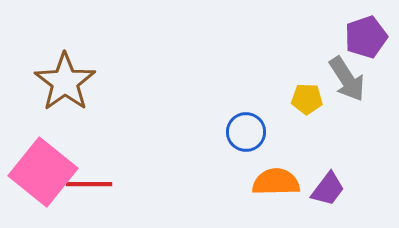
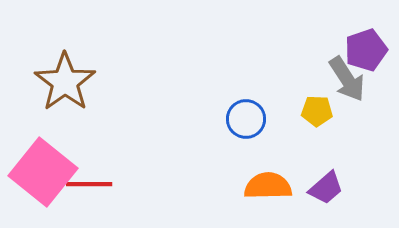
purple pentagon: moved 13 px down
yellow pentagon: moved 10 px right, 12 px down
blue circle: moved 13 px up
orange semicircle: moved 8 px left, 4 px down
purple trapezoid: moved 2 px left, 1 px up; rotated 12 degrees clockwise
